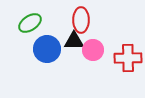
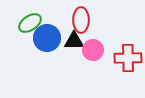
blue circle: moved 11 px up
